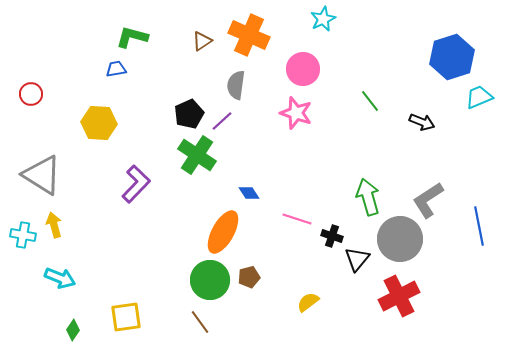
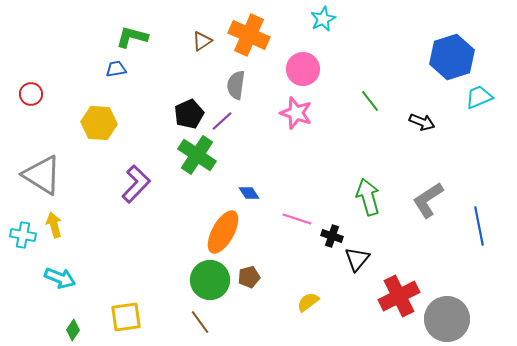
gray circle: moved 47 px right, 80 px down
